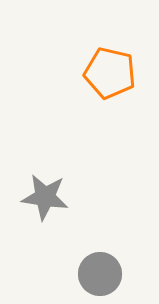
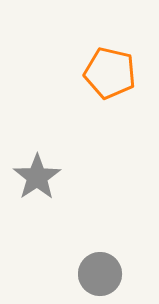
gray star: moved 8 px left, 20 px up; rotated 30 degrees clockwise
